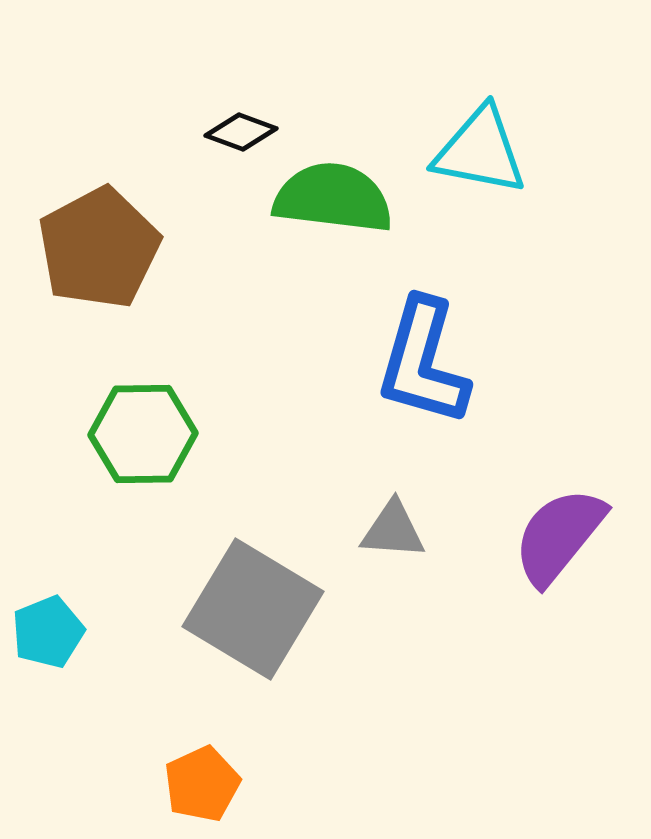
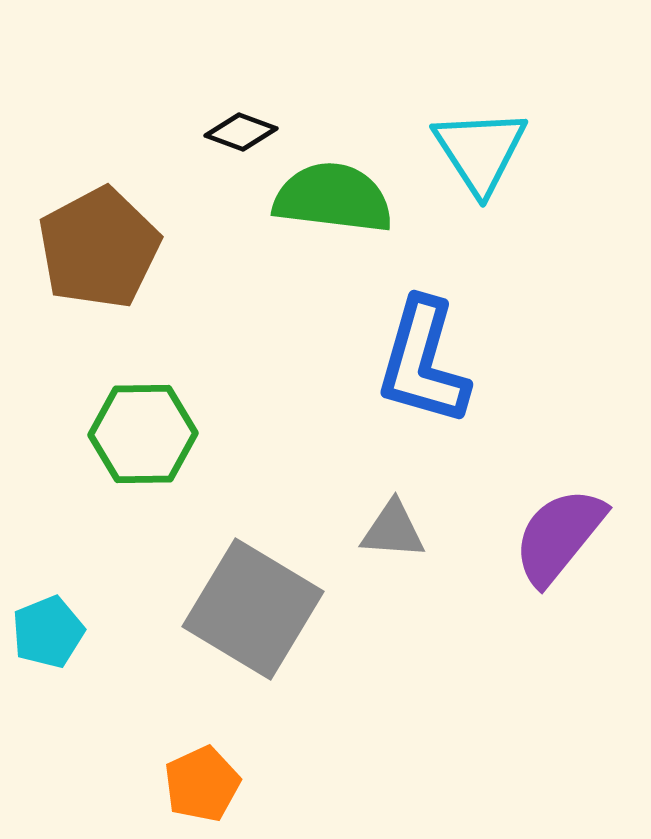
cyan triangle: rotated 46 degrees clockwise
